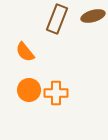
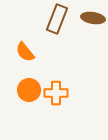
brown ellipse: moved 2 px down; rotated 25 degrees clockwise
